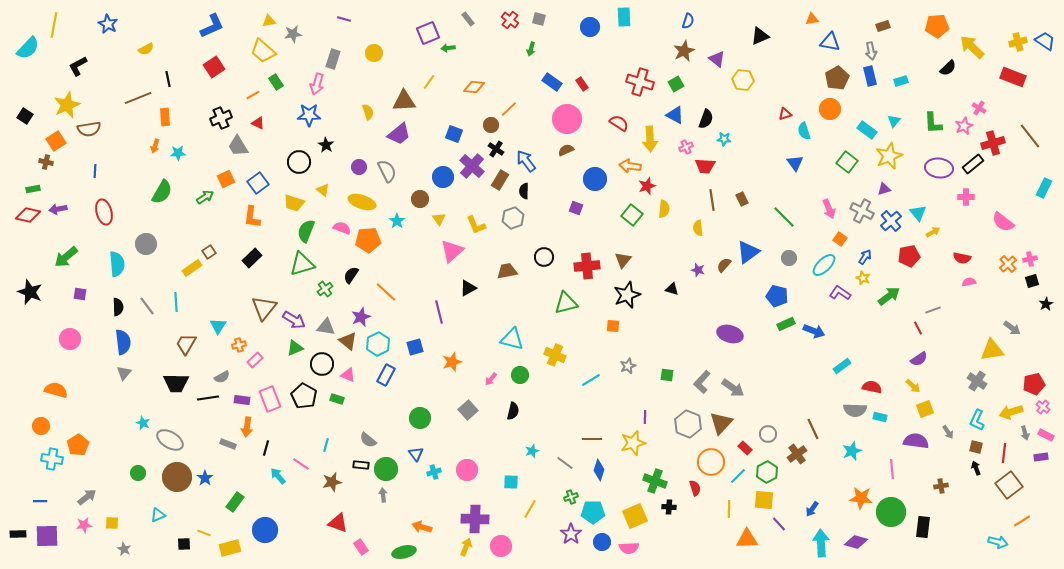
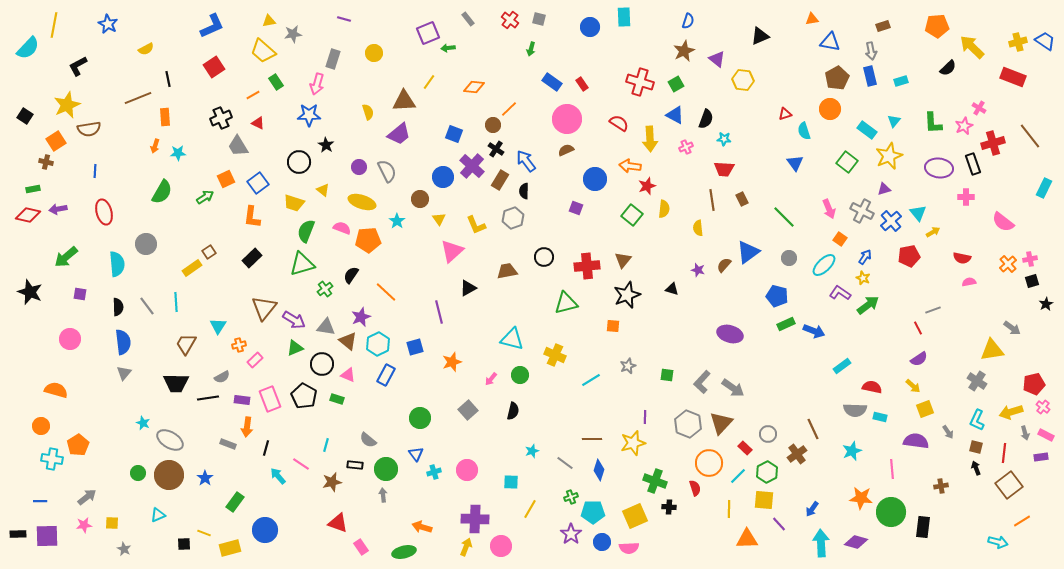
brown circle at (491, 125): moved 2 px right
black rectangle at (973, 164): rotated 70 degrees counterclockwise
red trapezoid at (705, 166): moved 19 px right, 3 px down
green arrow at (889, 296): moved 21 px left, 9 px down
orange circle at (711, 462): moved 2 px left, 1 px down
black rectangle at (361, 465): moved 6 px left
brown circle at (177, 477): moved 8 px left, 2 px up
